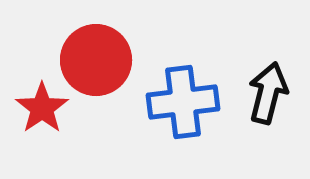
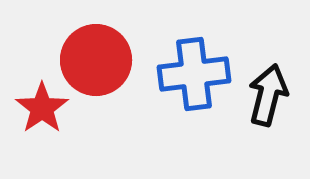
black arrow: moved 2 px down
blue cross: moved 11 px right, 28 px up
